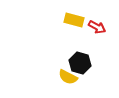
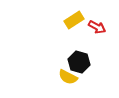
yellow rectangle: rotated 48 degrees counterclockwise
black hexagon: moved 1 px left, 1 px up
